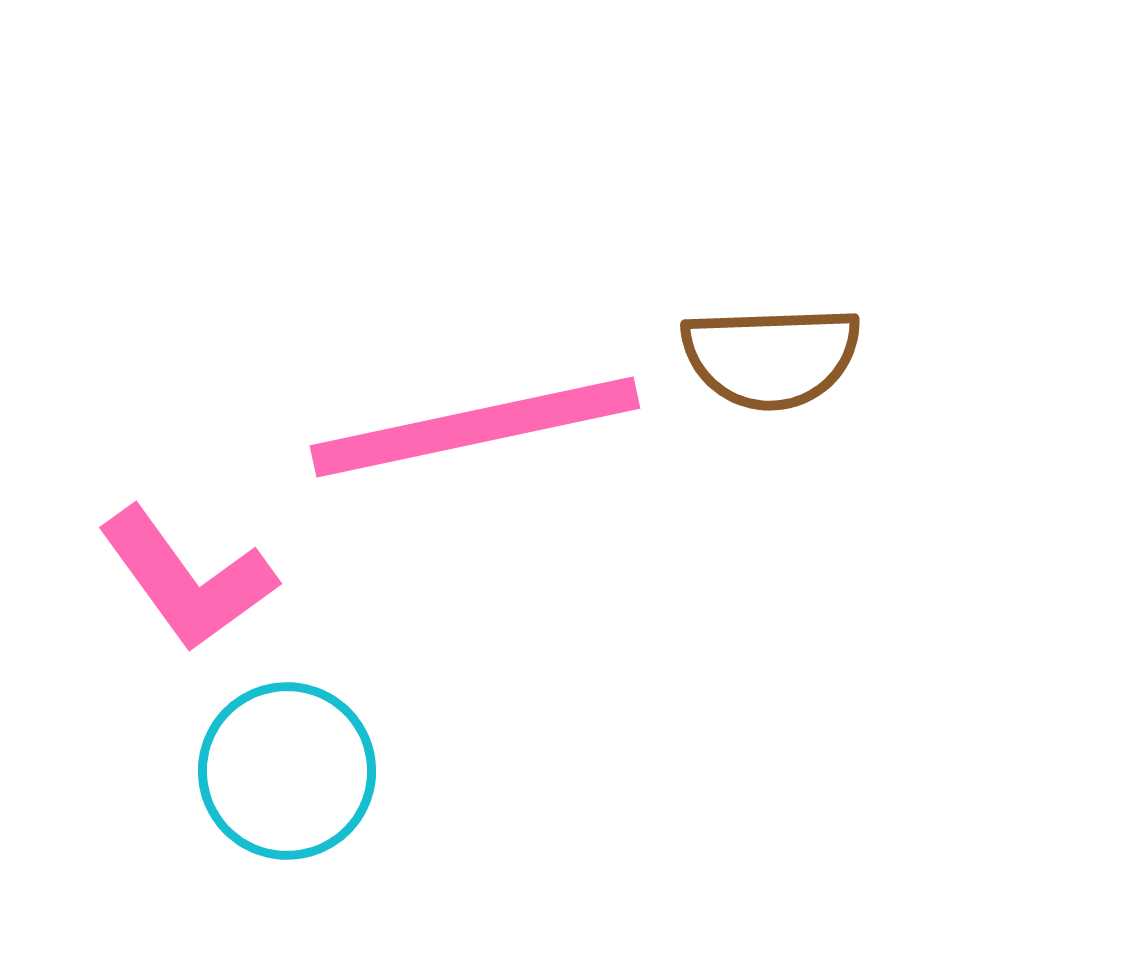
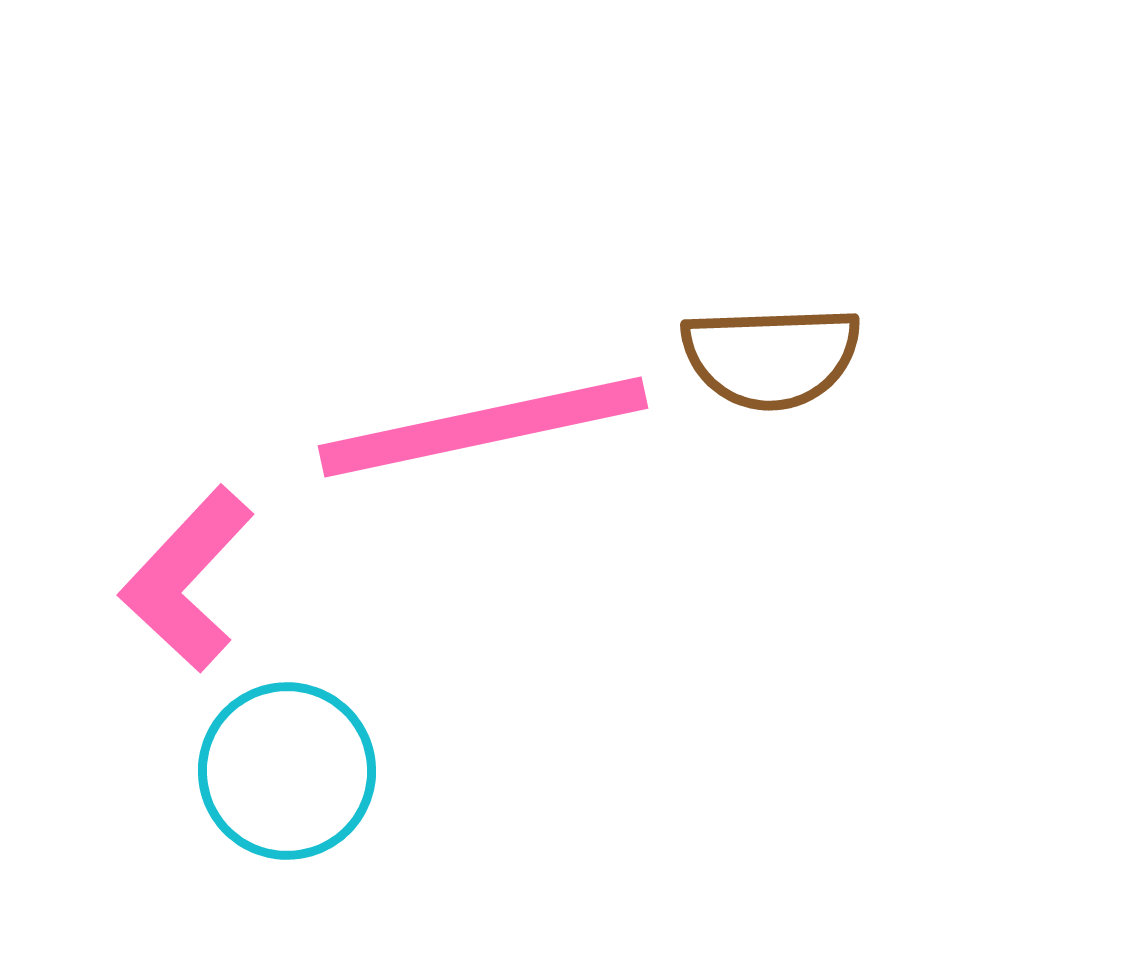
pink line: moved 8 px right
pink L-shape: rotated 79 degrees clockwise
